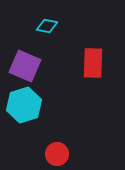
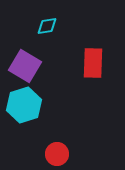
cyan diamond: rotated 20 degrees counterclockwise
purple square: rotated 8 degrees clockwise
